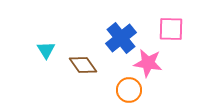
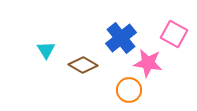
pink square: moved 3 px right, 5 px down; rotated 28 degrees clockwise
brown diamond: rotated 24 degrees counterclockwise
